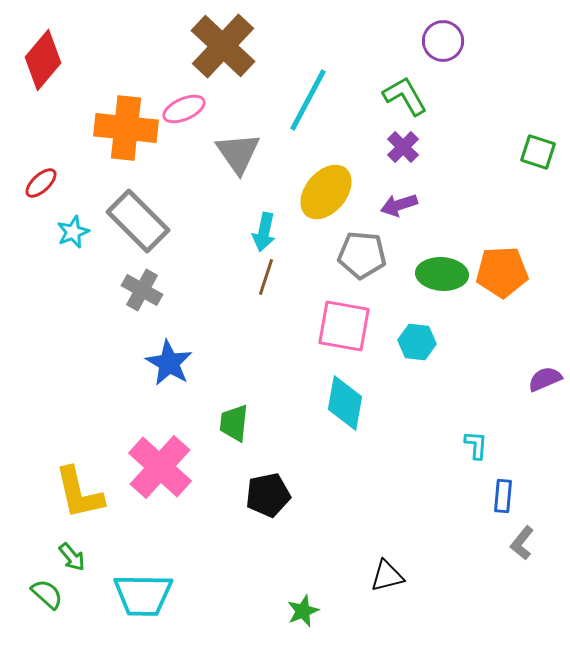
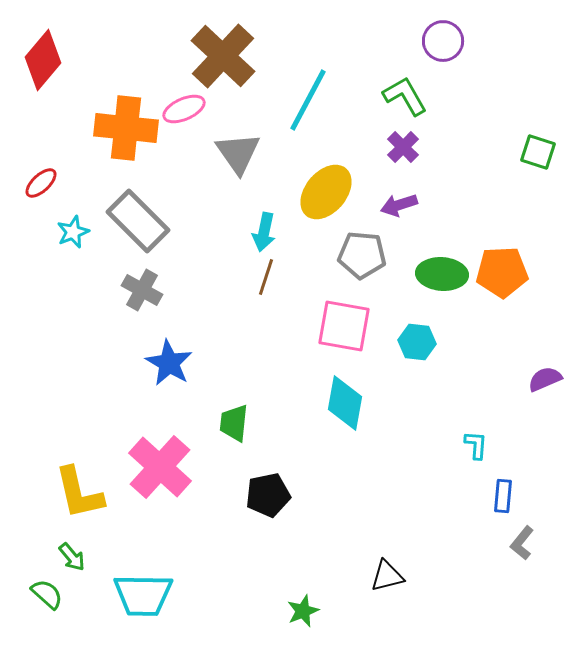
brown cross: moved 10 px down
